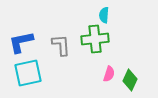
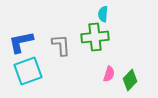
cyan semicircle: moved 1 px left, 1 px up
green cross: moved 2 px up
cyan square: moved 2 px up; rotated 8 degrees counterclockwise
green diamond: rotated 20 degrees clockwise
